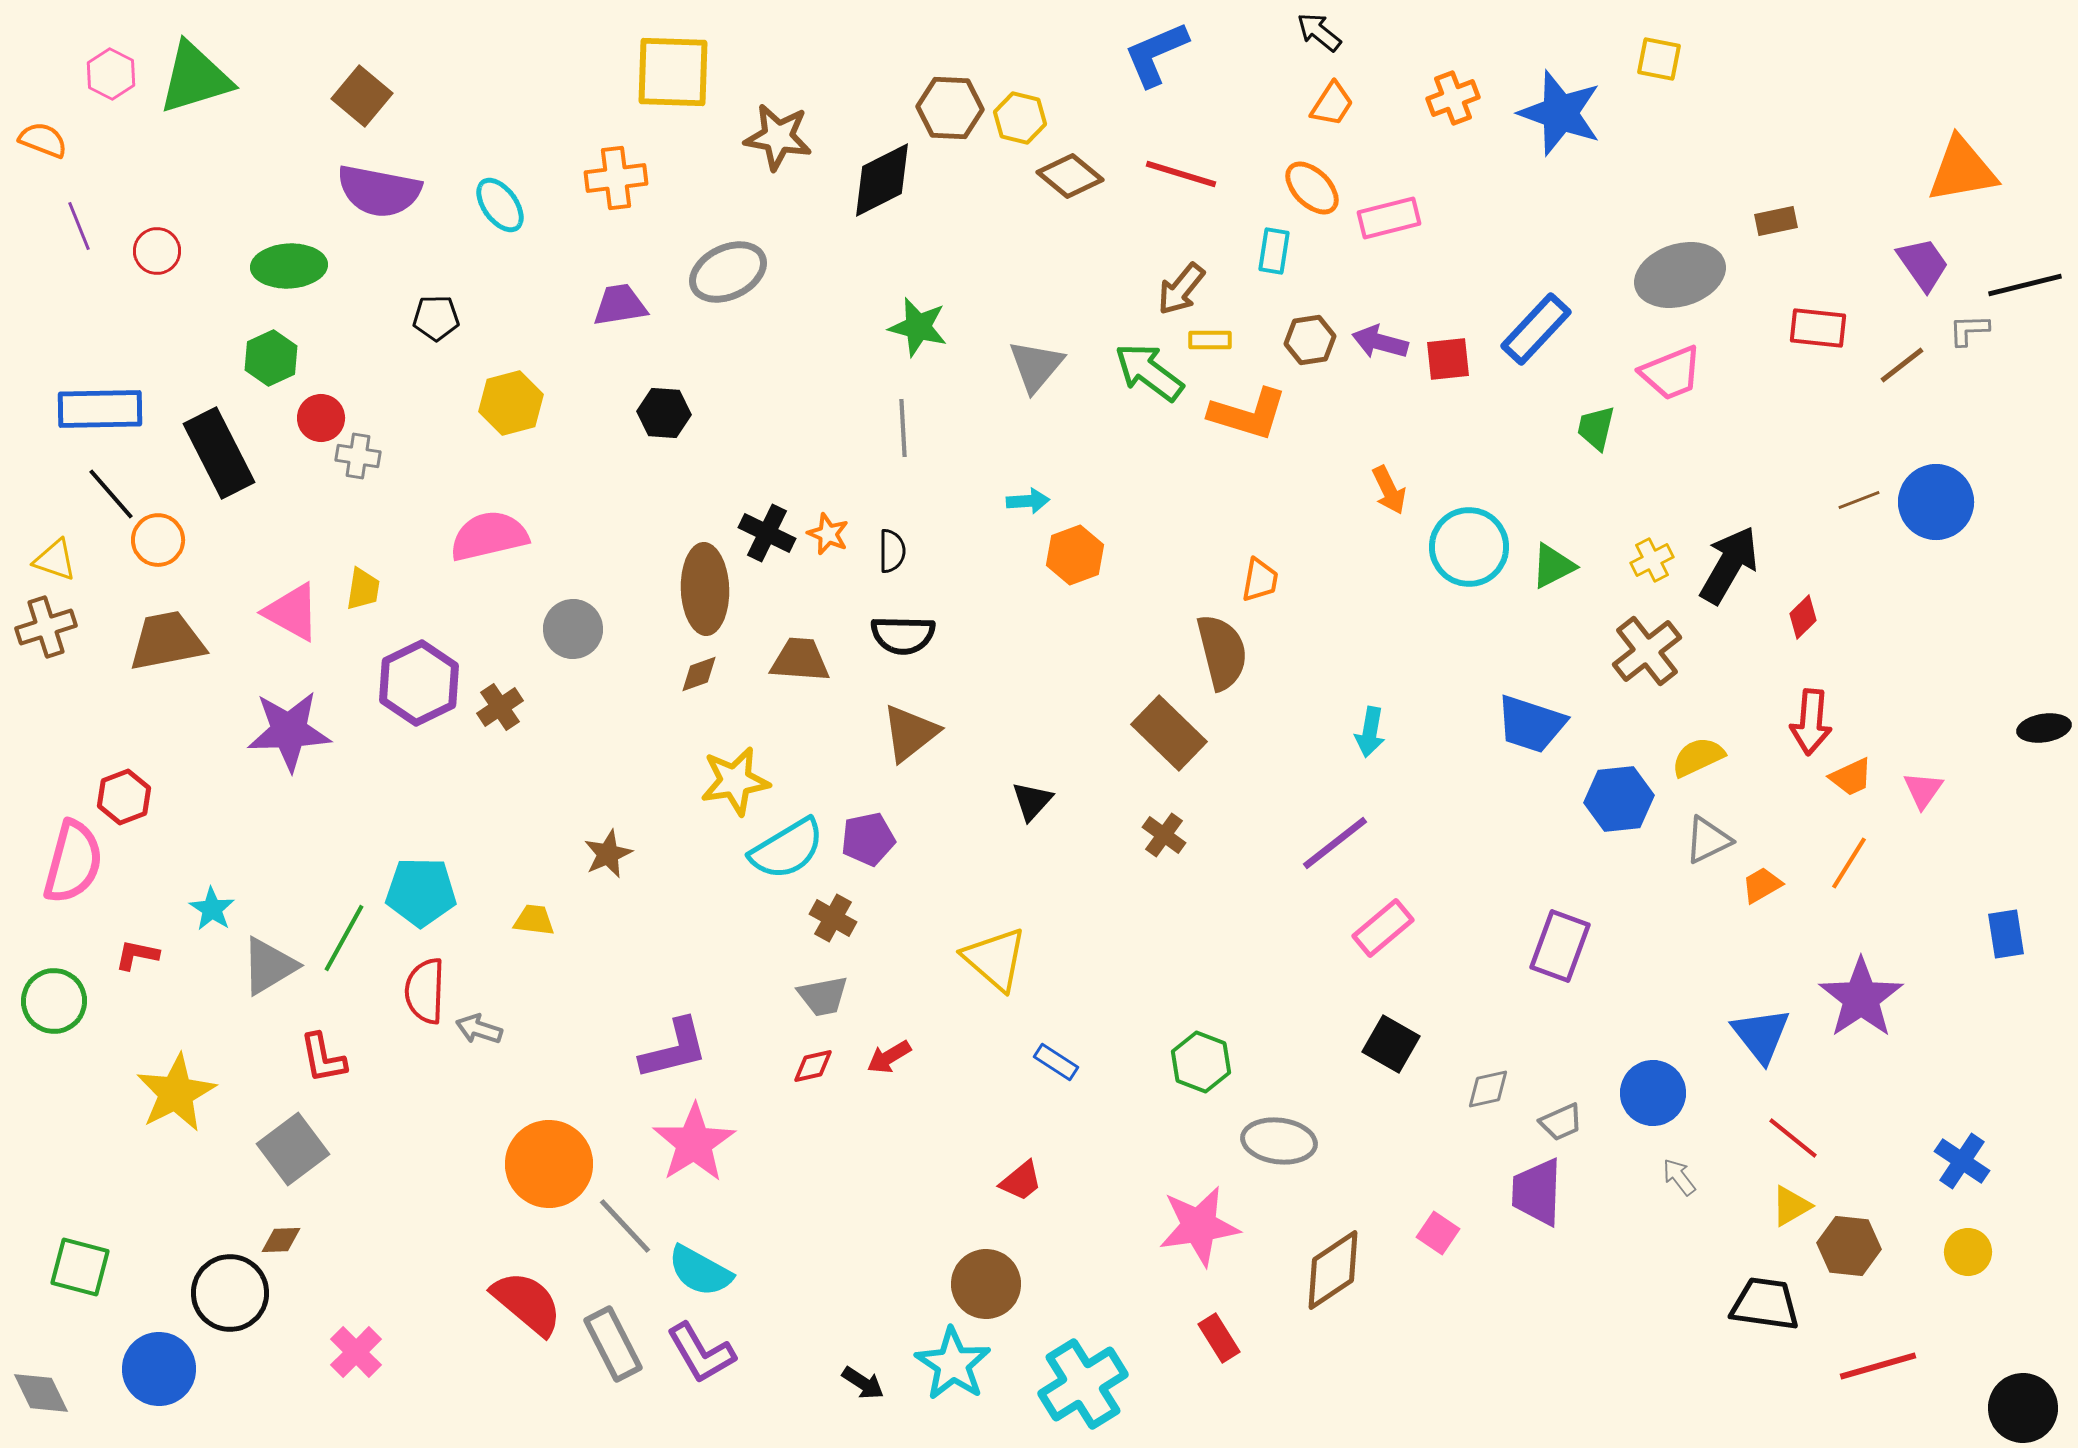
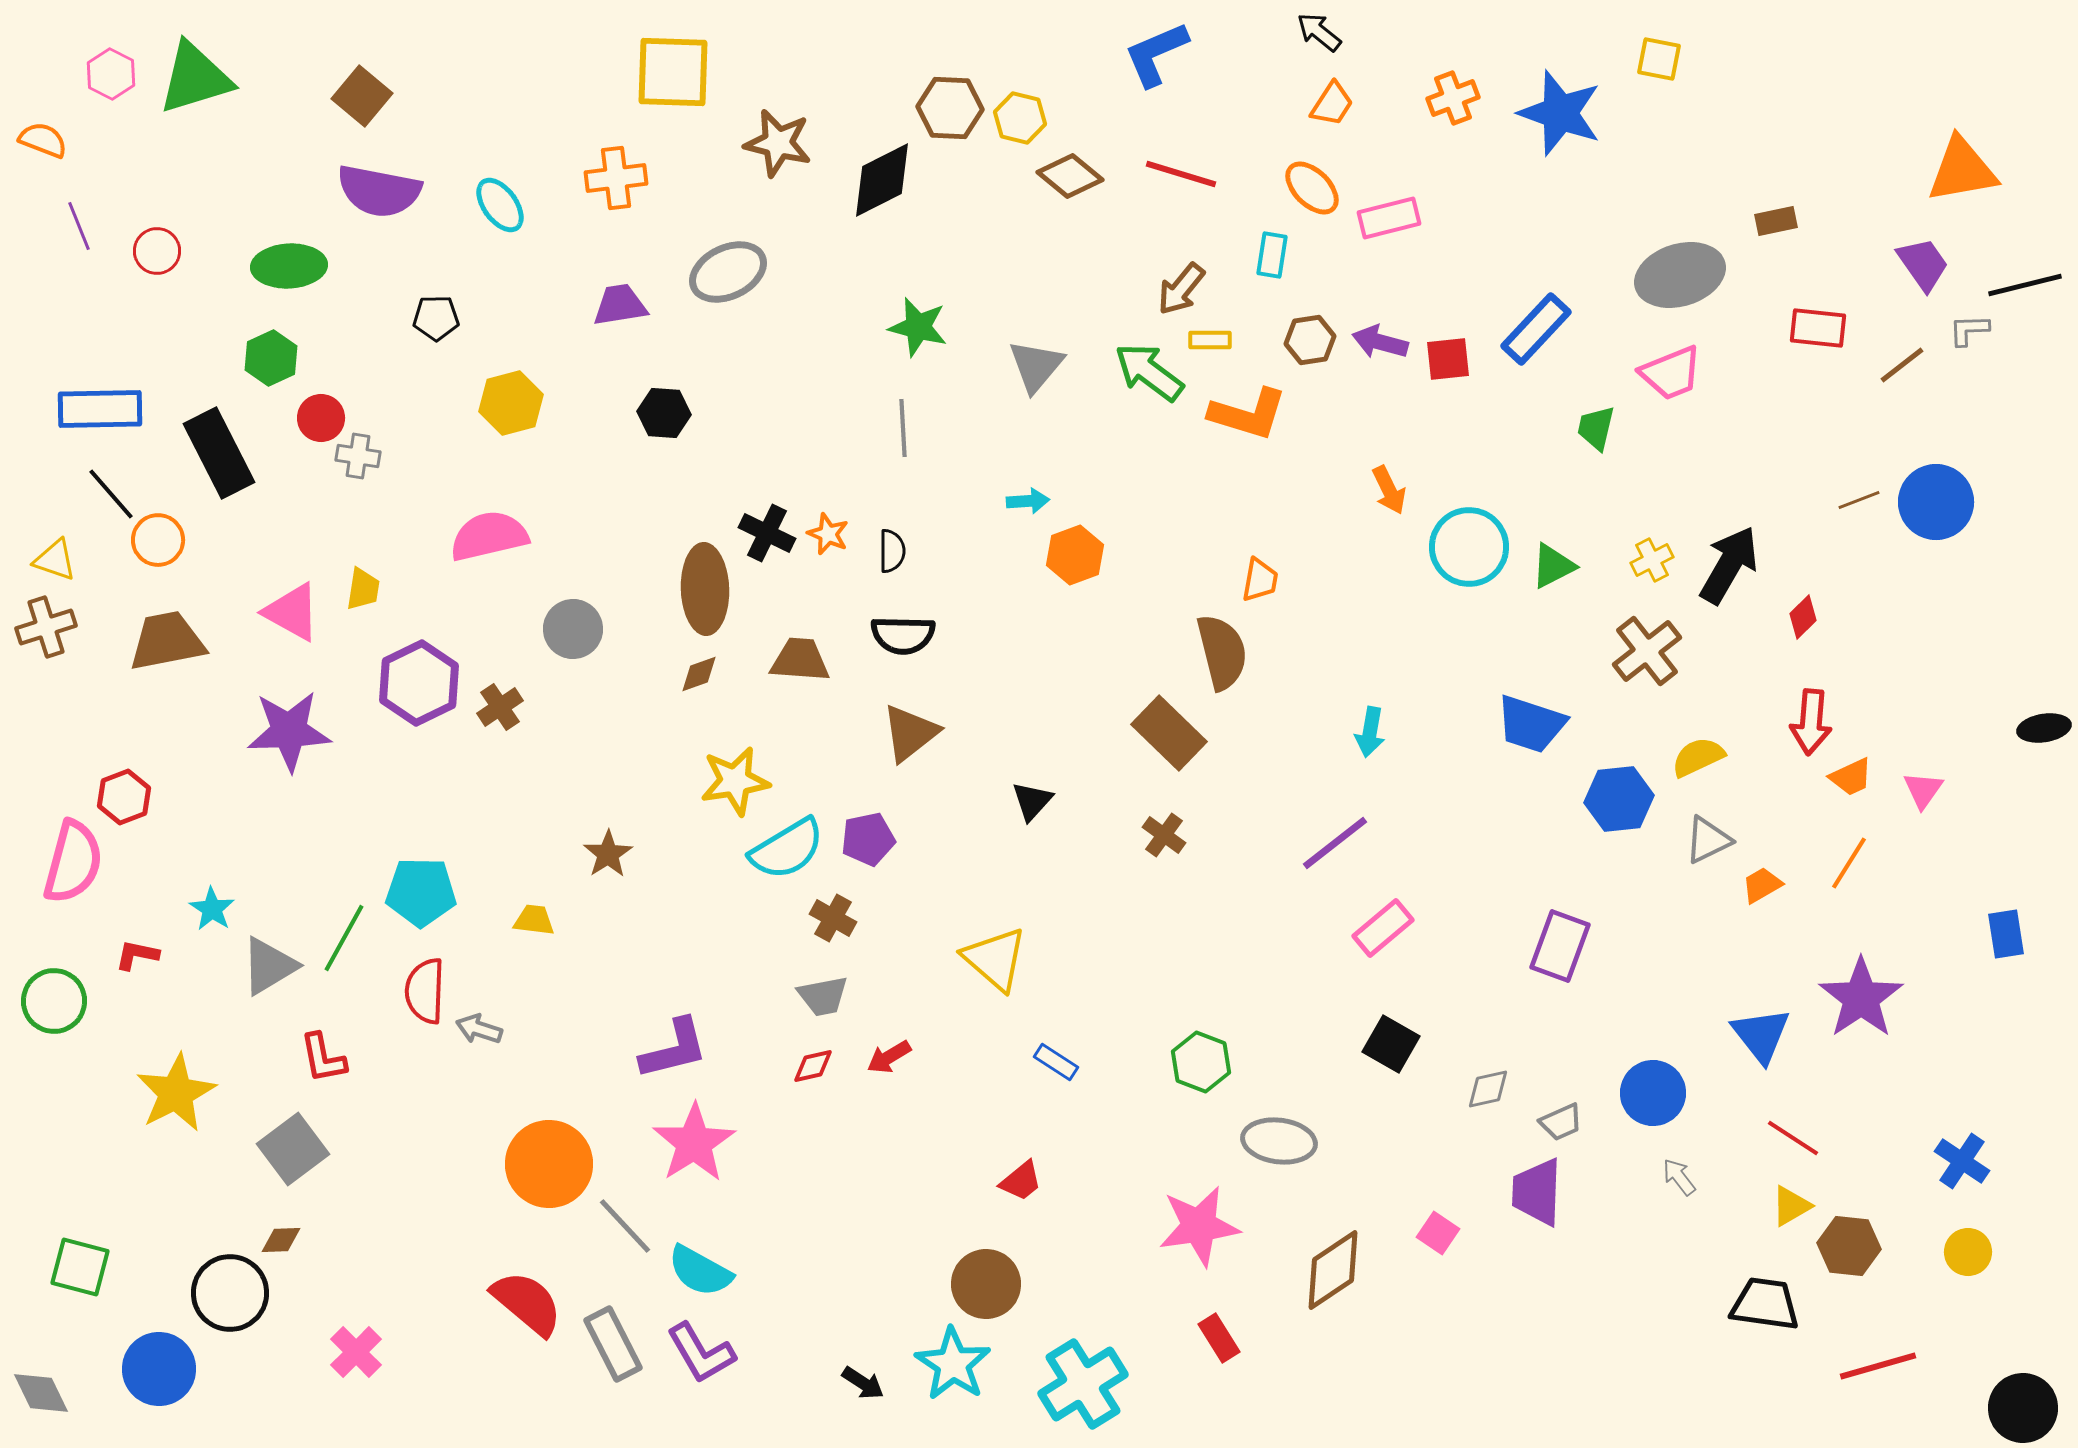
brown star at (778, 137): moved 6 px down; rotated 4 degrees clockwise
cyan rectangle at (1274, 251): moved 2 px left, 4 px down
brown star at (608, 854): rotated 9 degrees counterclockwise
red line at (1793, 1138): rotated 6 degrees counterclockwise
